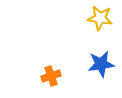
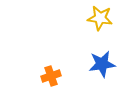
blue star: moved 1 px right
